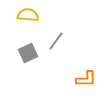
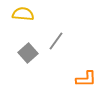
yellow semicircle: moved 5 px left, 1 px up
gray square: rotated 18 degrees counterclockwise
